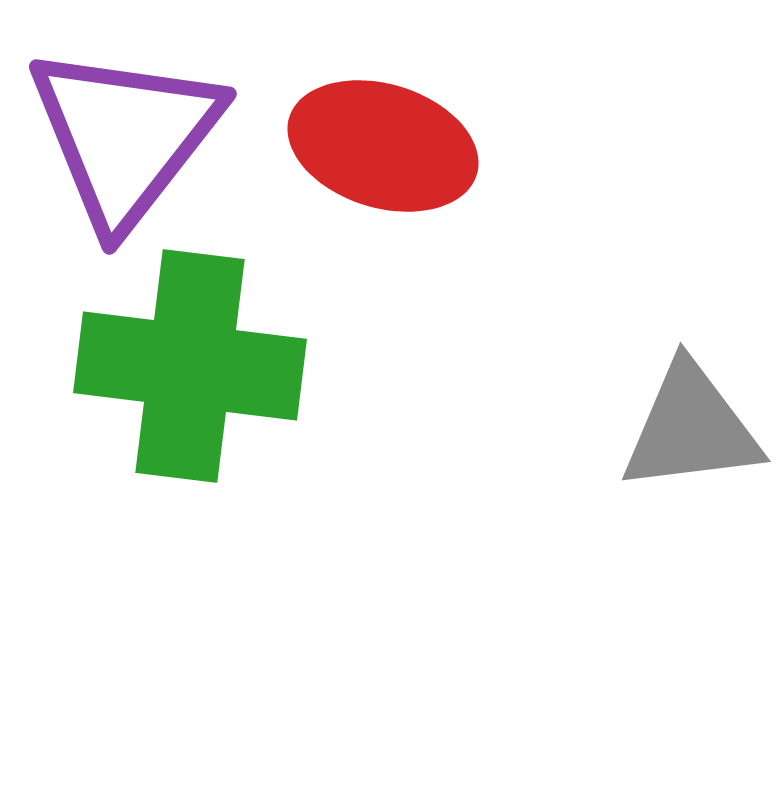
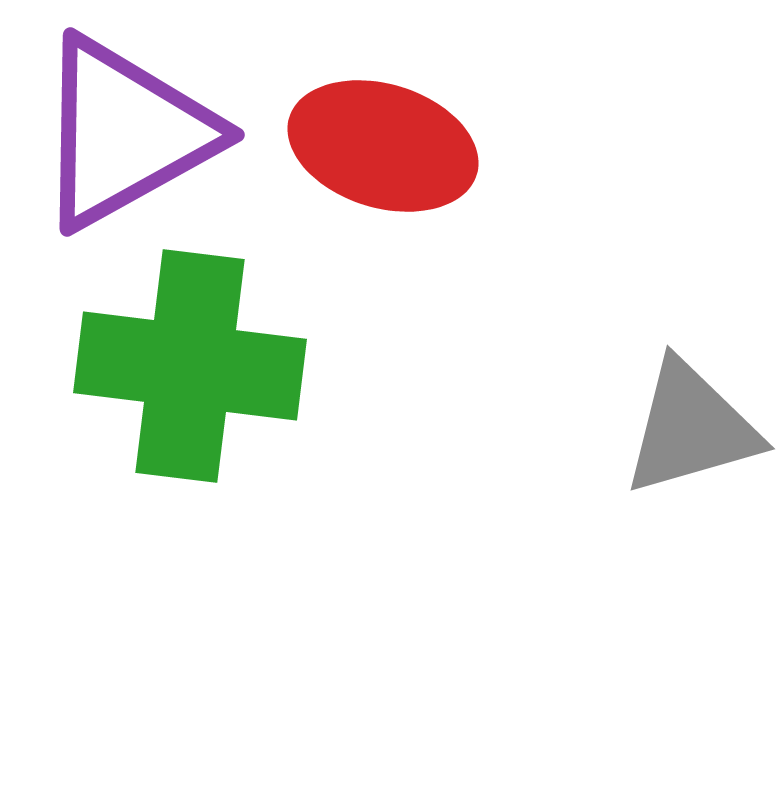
purple triangle: moved 3 px up; rotated 23 degrees clockwise
gray triangle: rotated 9 degrees counterclockwise
